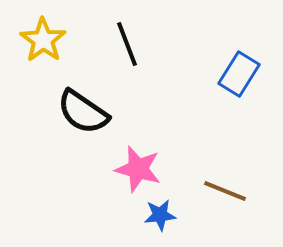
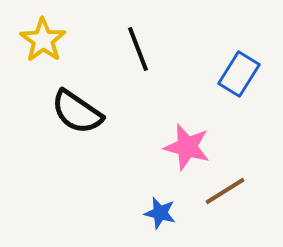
black line: moved 11 px right, 5 px down
black semicircle: moved 6 px left
pink star: moved 49 px right, 22 px up
brown line: rotated 54 degrees counterclockwise
blue star: moved 2 px up; rotated 20 degrees clockwise
